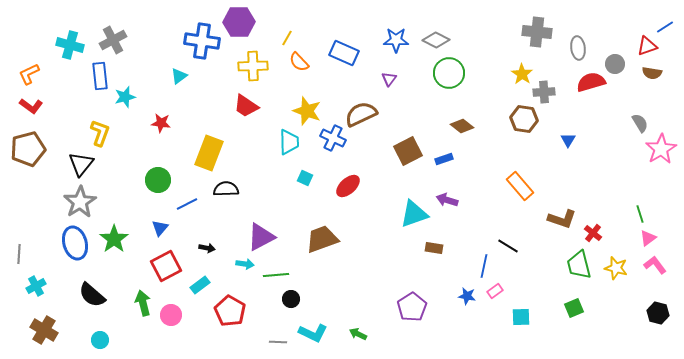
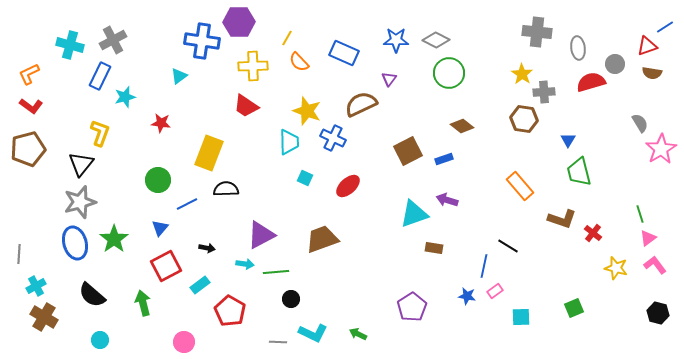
blue rectangle at (100, 76): rotated 32 degrees clockwise
brown semicircle at (361, 114): moved 10 px up
gray star at (80, 202): rotated 16 degrees clockwise
purple triangle at (261, 237): moved 2 px up
green trapezoid at (579, 265): moved 93 px up
green line at (276, 275): moved 3 px up
pink circle at (171, 315): moved 13 px right, 27 px down
brown cross at (44, 330): moved 13 px up
